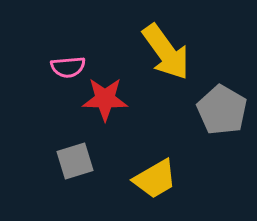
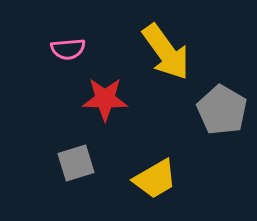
pink semicircle: moved 18 px up
gray square: moved 1 px right, 2 px down
